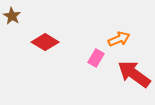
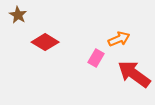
brown star: moved 6 px right, 1 px up
